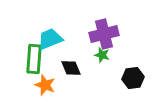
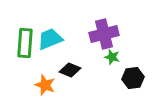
green star: moved 10 px right, 2 px down
green rectangle: moved 9 px left, 16 px up
black diamond: moved 1 px left, 2 px down; rotated 45 degrees counterclockwise
